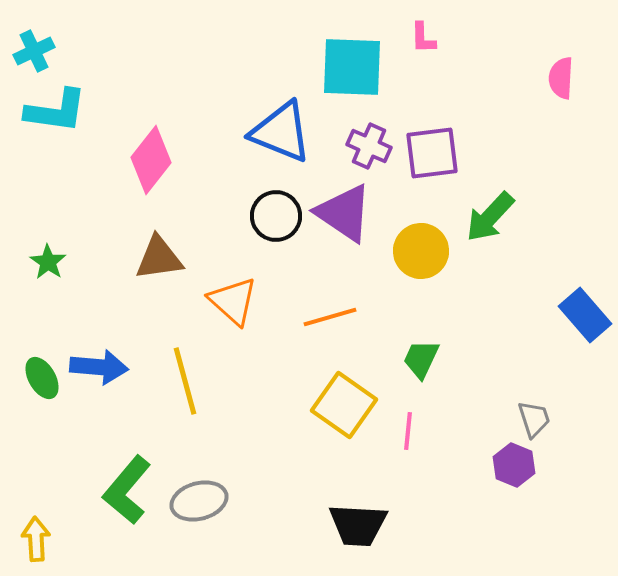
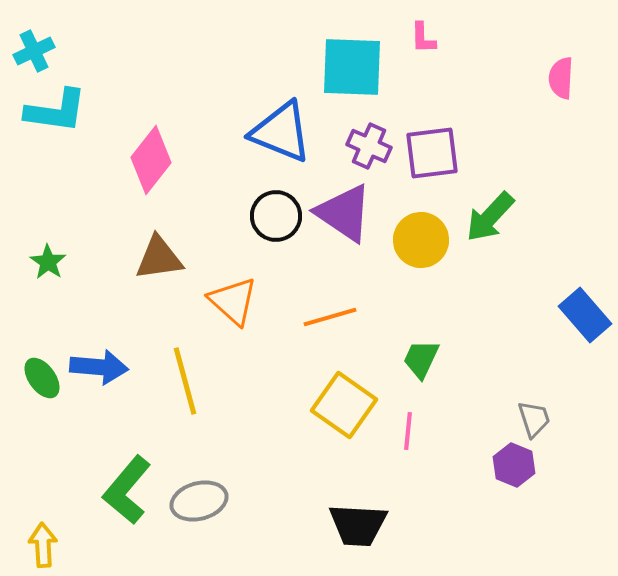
yellow circle: moved 11 px up
green ellipse: rotated 6 degrees counterclockwise
yellow arrow: moved 7 px right, 6 px down
